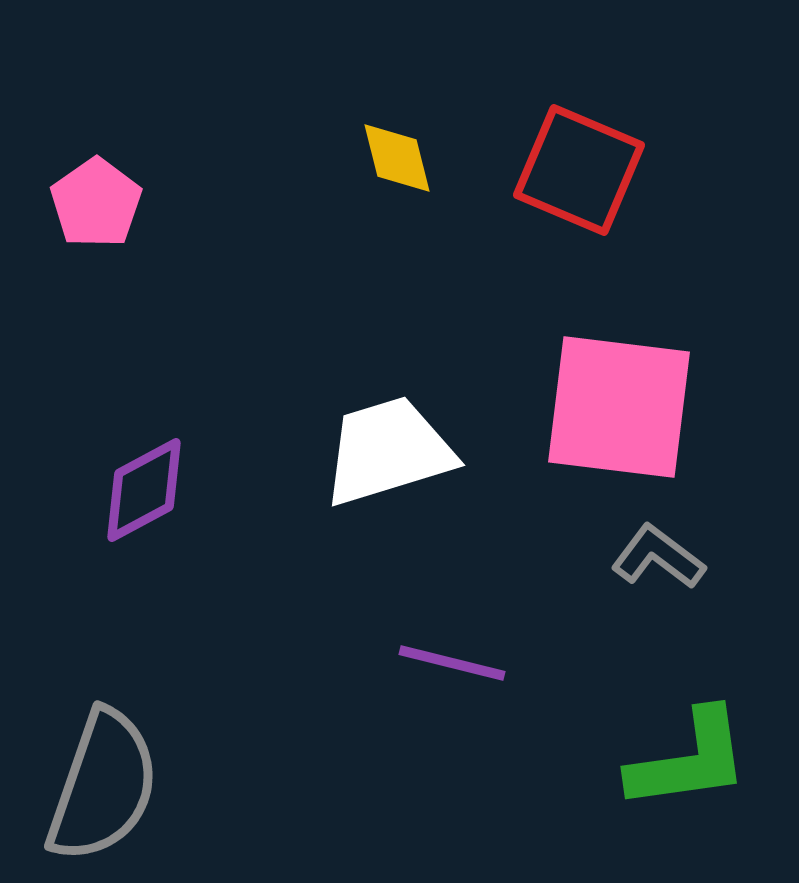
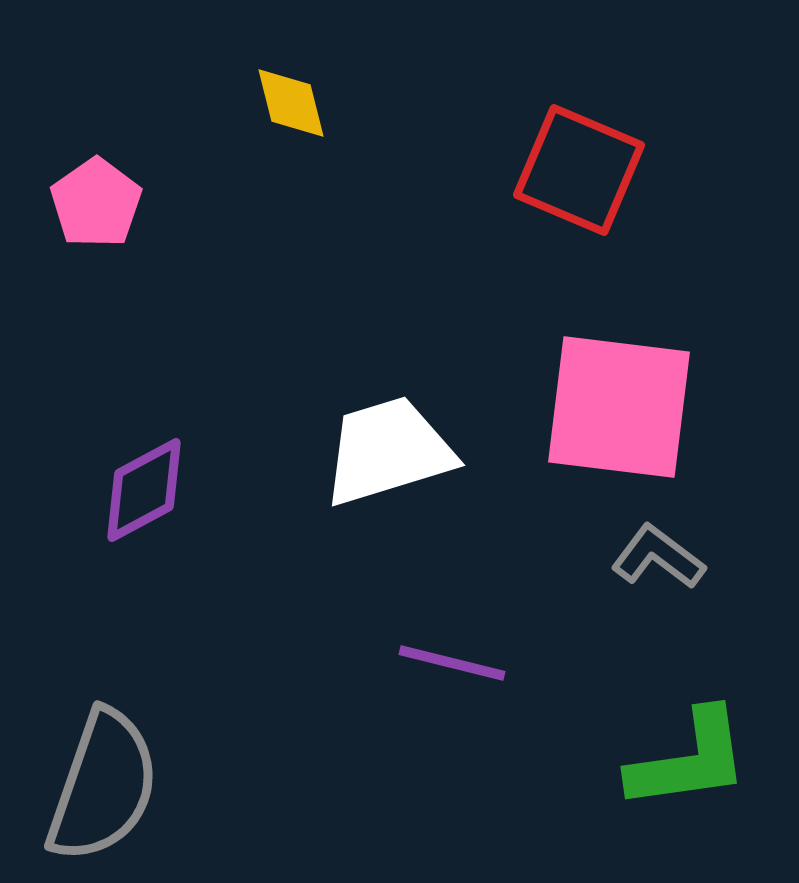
yellow diamond: moved 106 px left, 55 px up
